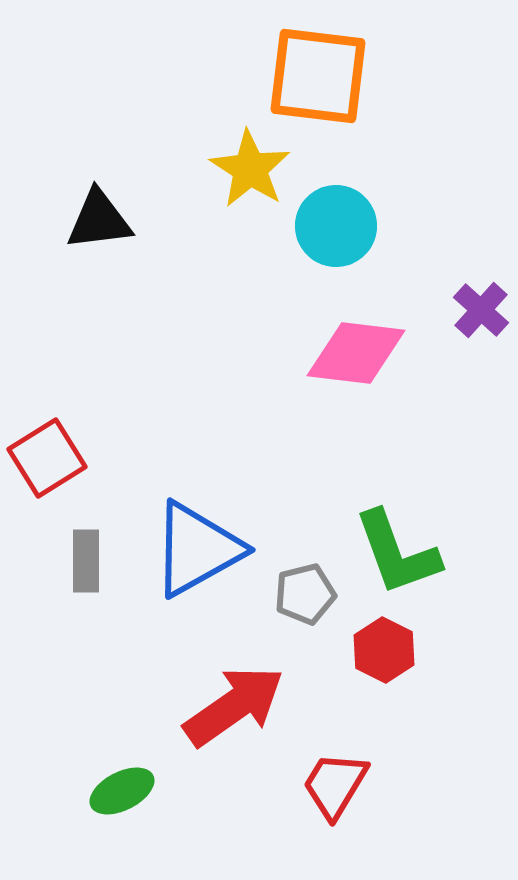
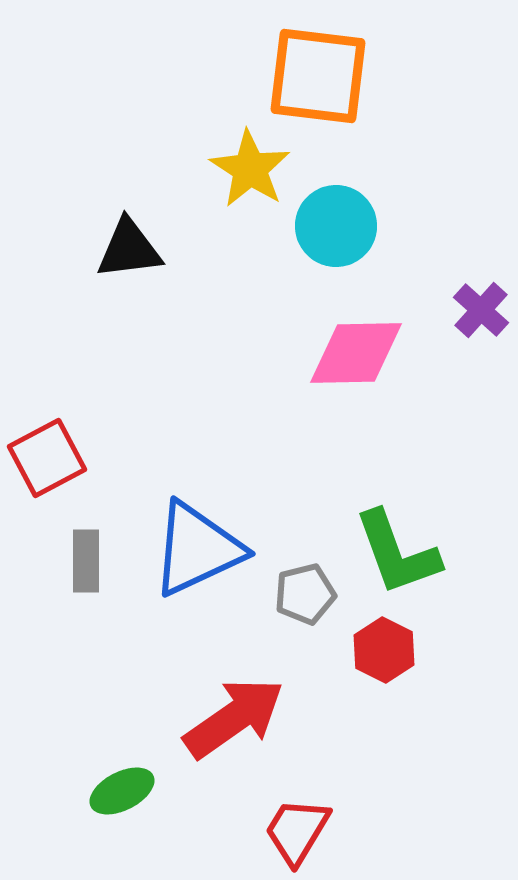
black triangle: moved 30 px right, 29 px down
pink diamond: rotated 8 degrees counterclockwise
red square: rotated 4 degrees clockwise
blue triangle: rotated 4 degrees clockwise
red arrow: moved 12 px down
red trapezoid: moved 38 px left, 46 px down
